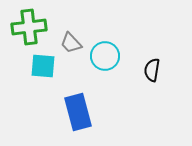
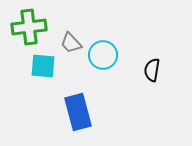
cyan circle: moved 2 px left, 1 px up
